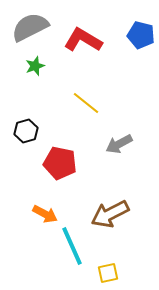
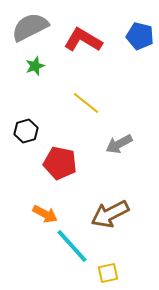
blue pentagon: moved 1 px left, 1 px down
cyan line: rotated 18 degrees counterclockwise
